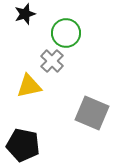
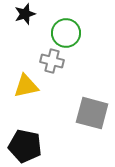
gray cross: rotated 30 degrees counterclockwise
yellow triangle: moved 3 px left
gray square: rotated 8 degrees counterclockwise
black pentagon: moved 2 px right, 1 px down
